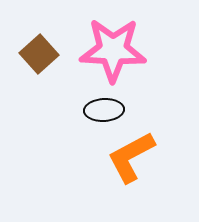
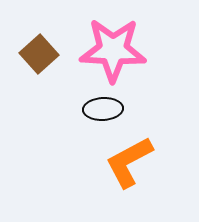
black ellipse: moved 1 px left, 1 px up
orange L-shape: moved 2 px left, 5 px down
